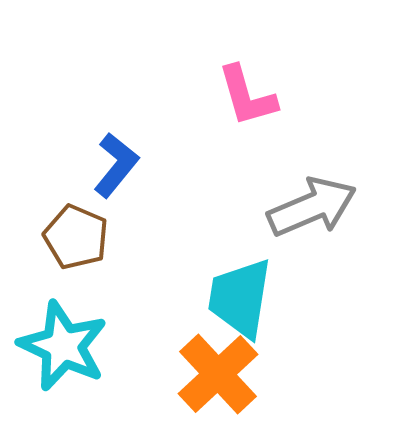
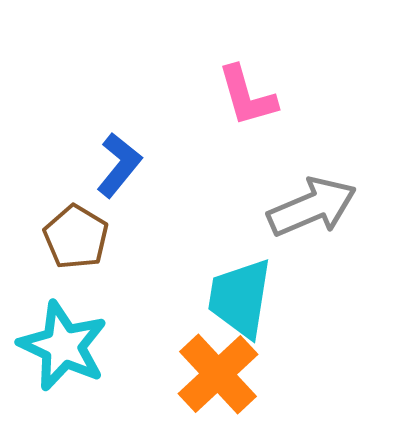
blue L-shape: moved 3 px right
brown pentagon: rotated 8 degrees clockwise
